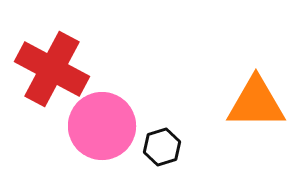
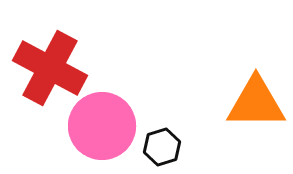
red cross: moved 2 px left, 1 px up
